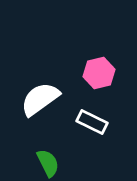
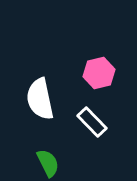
white semicircle: rotated 66 degrees counterclockwise
white rectangle: rotated 20 degrees clockwise
